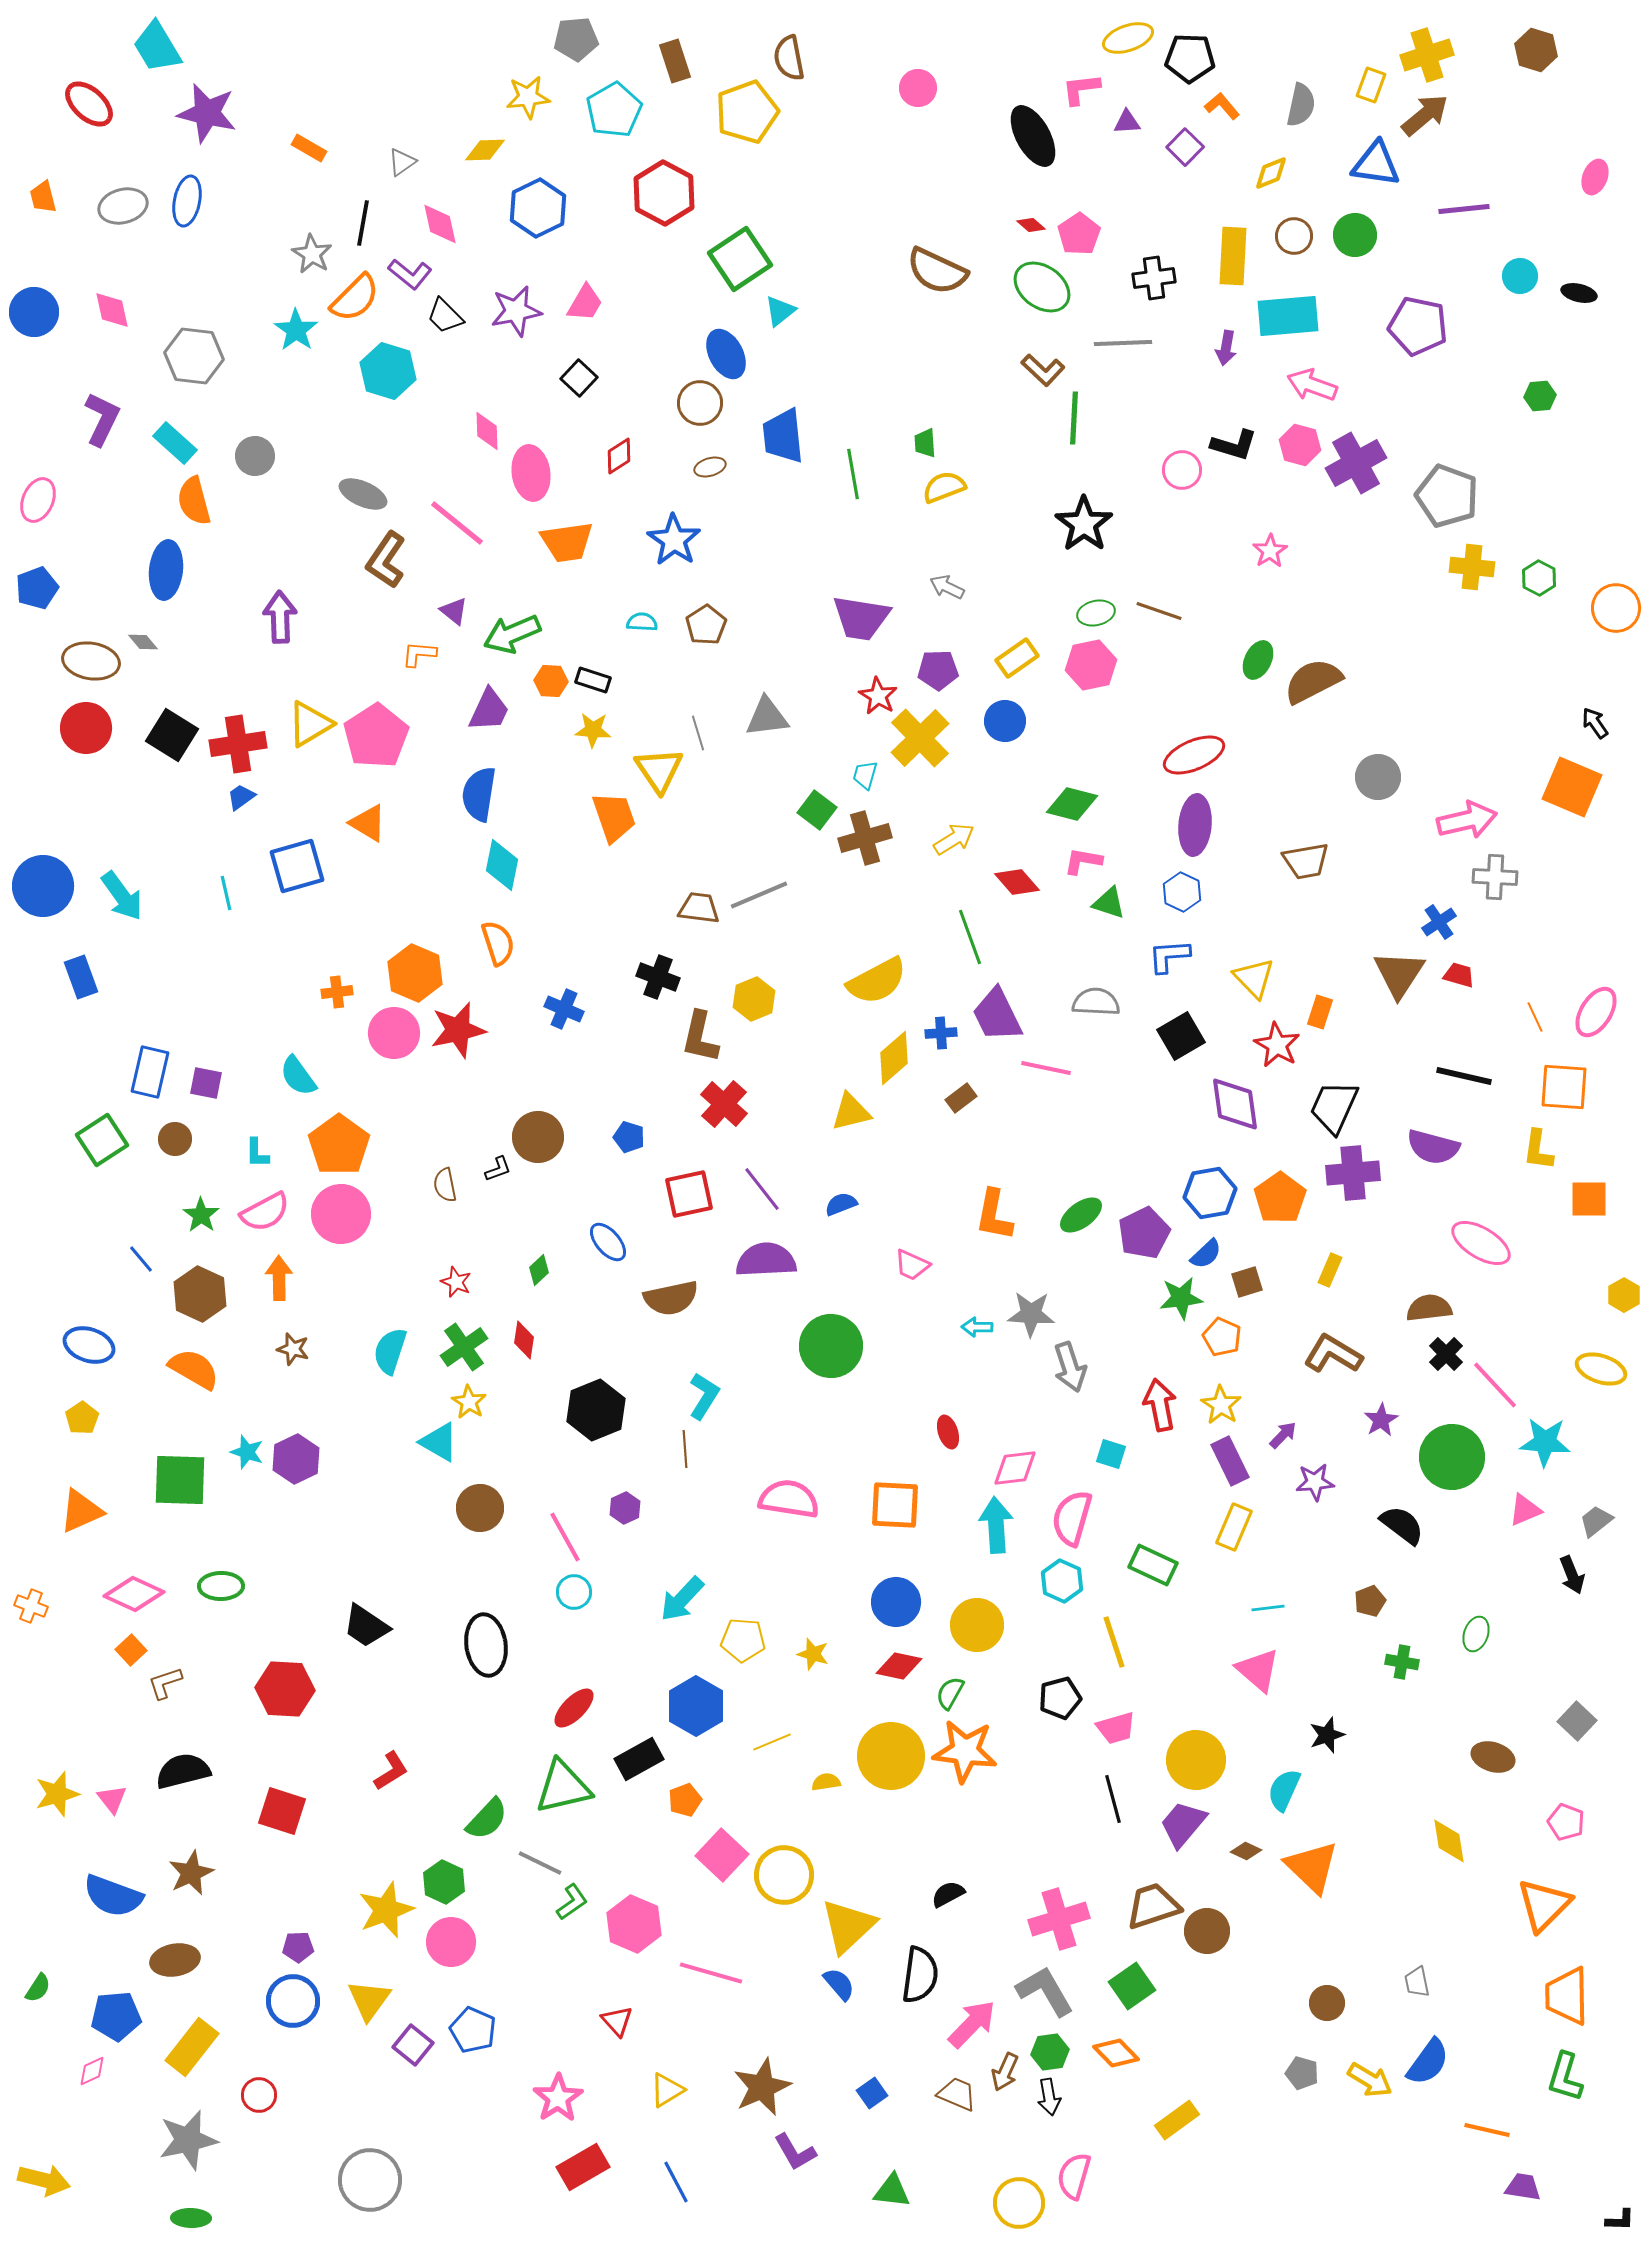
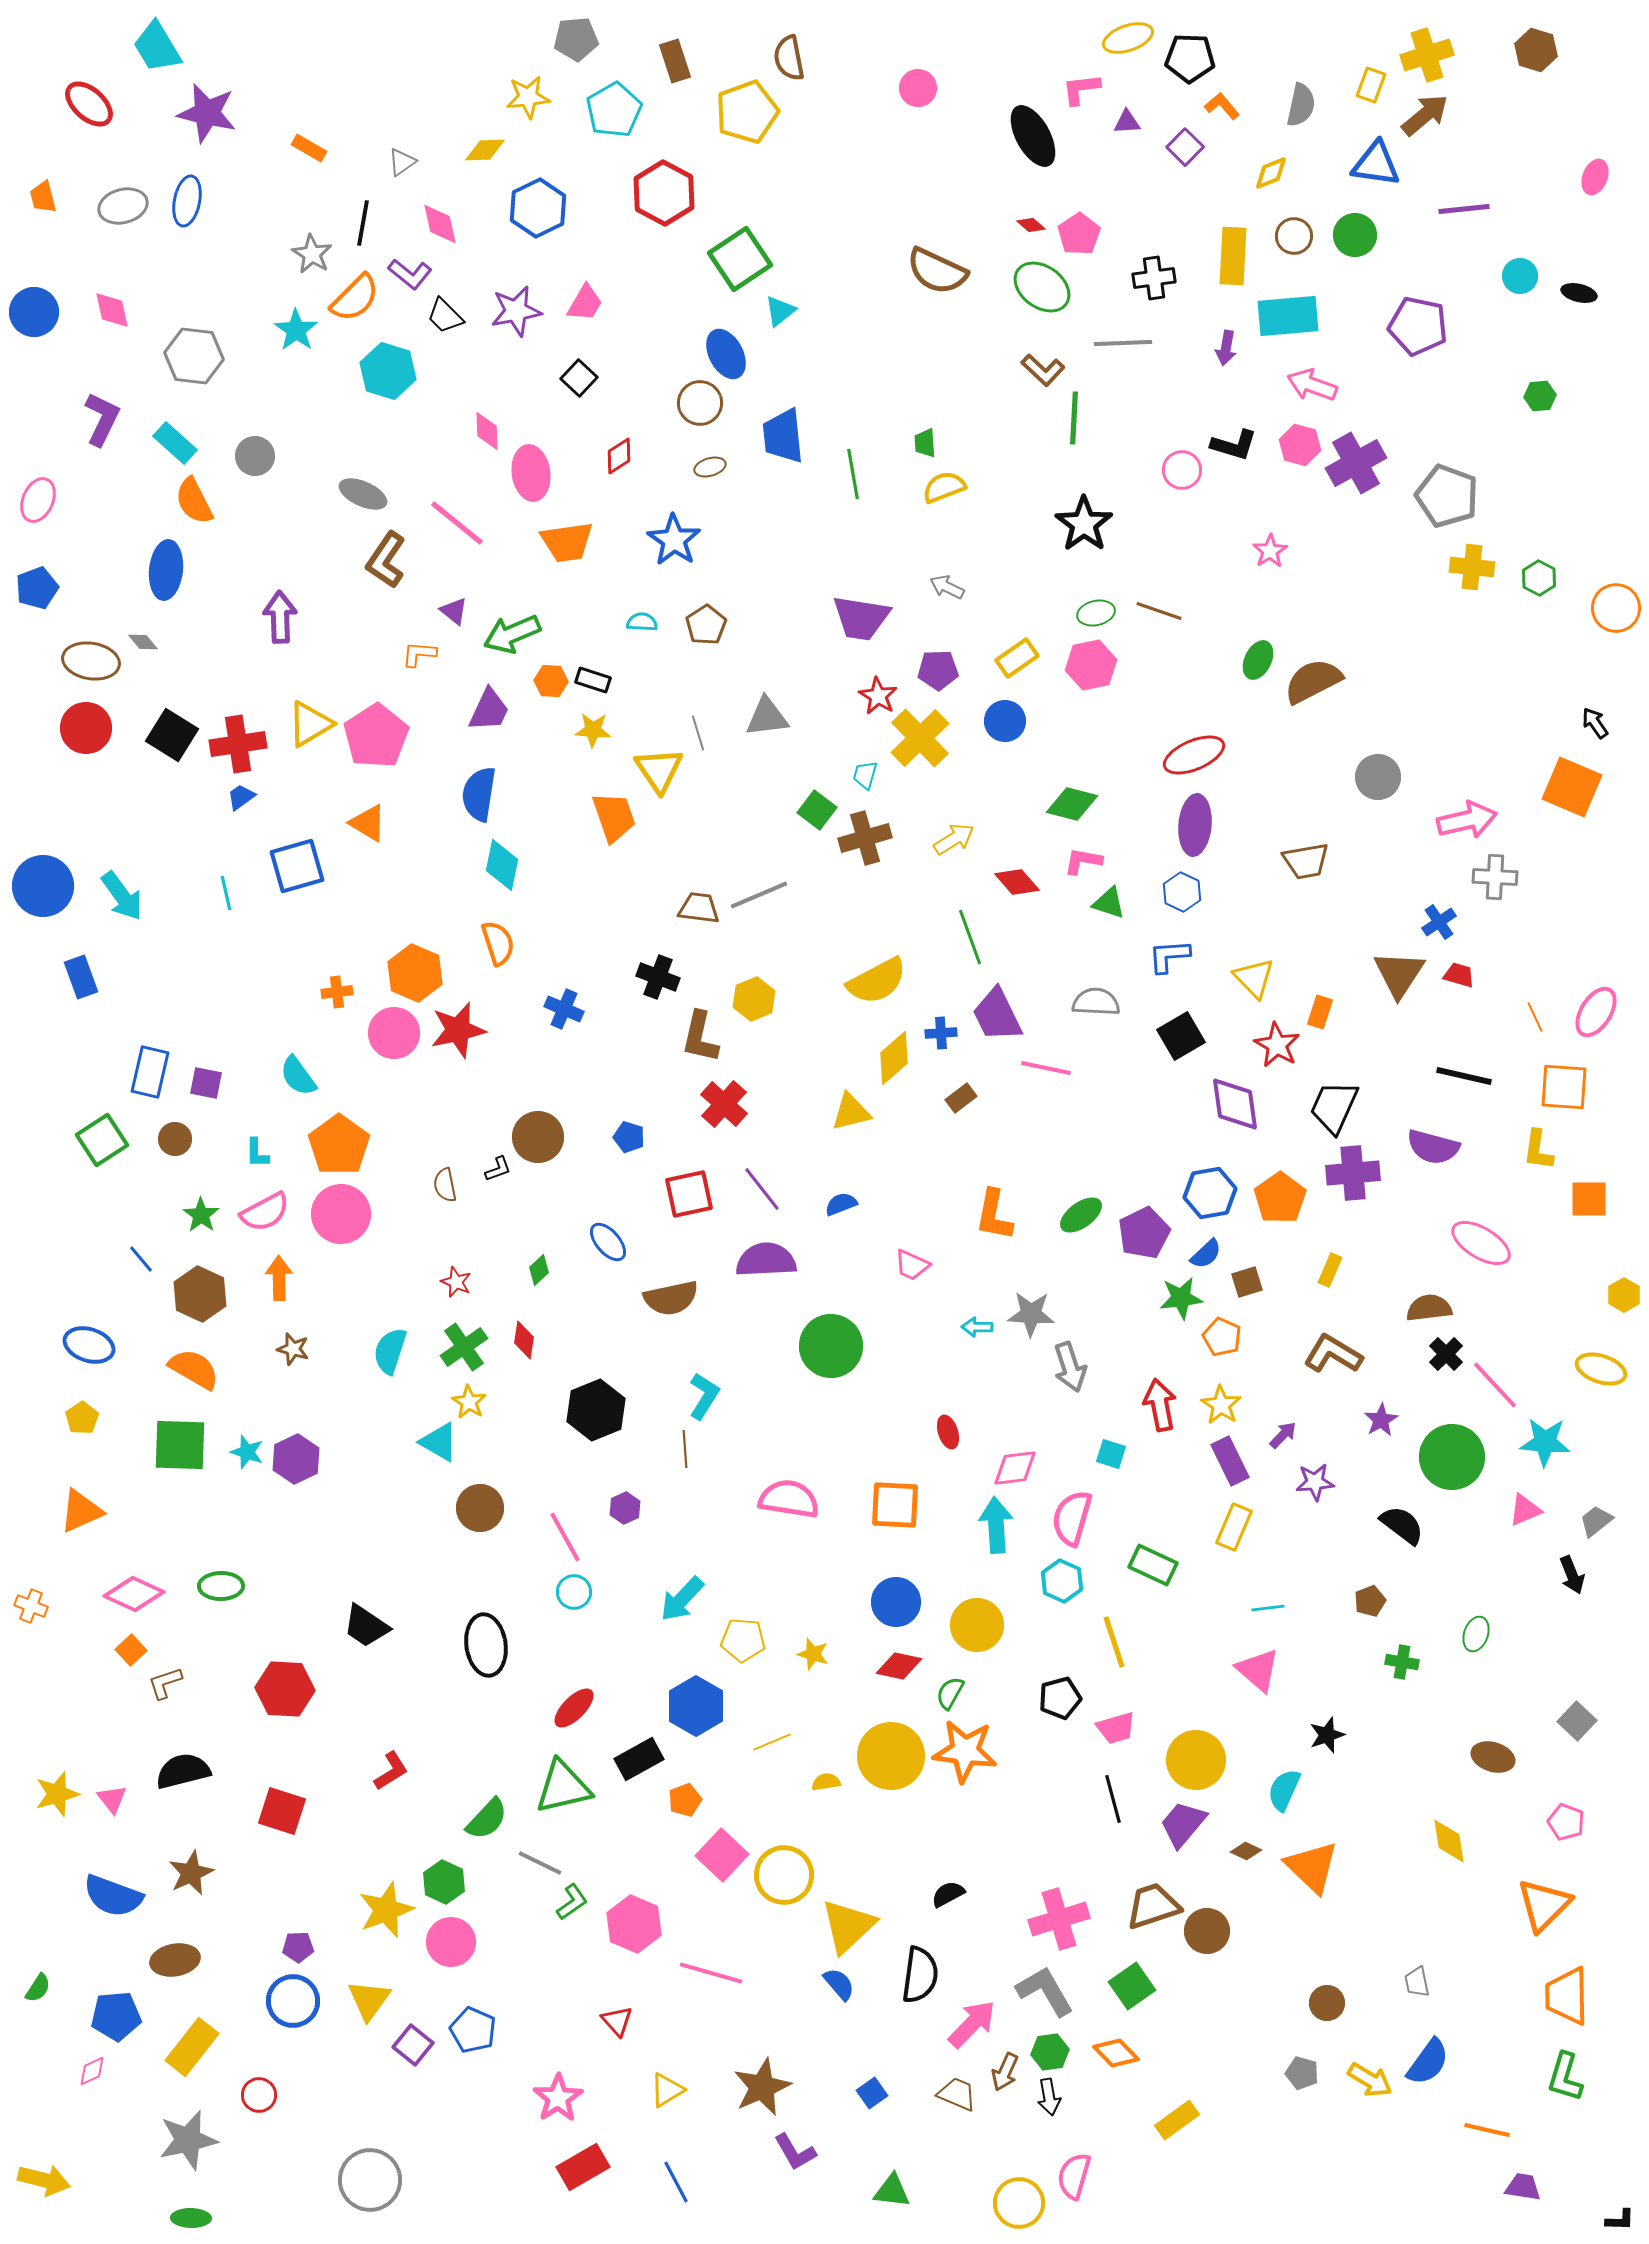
orange semicircle at (194, 501): rotated 12 degrees counterclockwise
green square at (180, 1480): moved 35 px up
